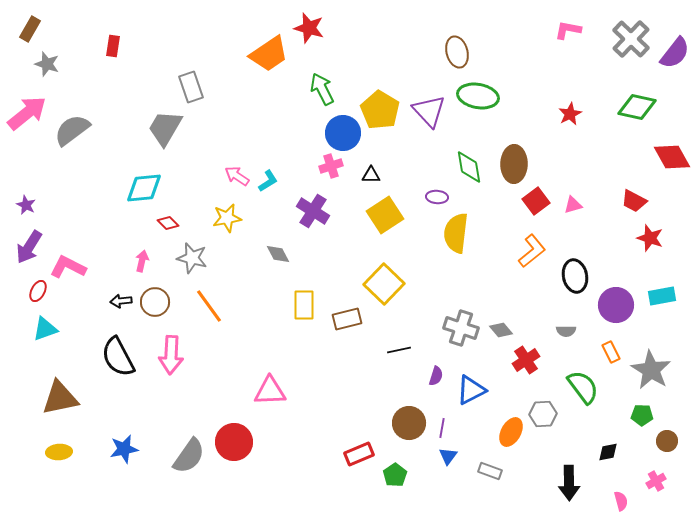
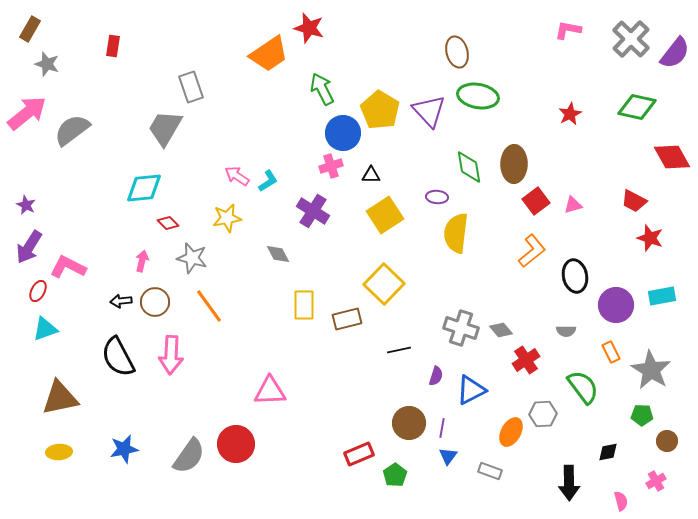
red circle at (234, 442): moved 2 px right, 2 px down
